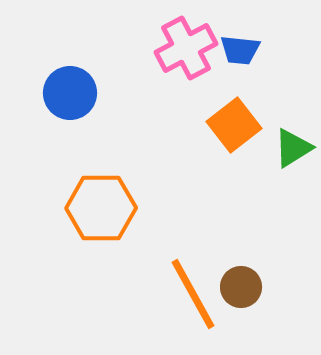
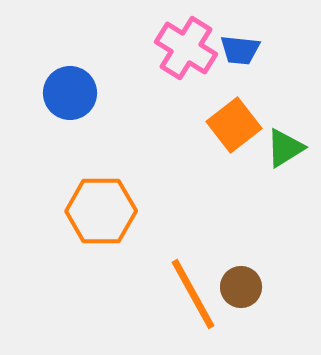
pink cross: rotated 30 degrees counterclockwise
green triangle: moved 8 px left
orange hexagon: moved 3 px down
